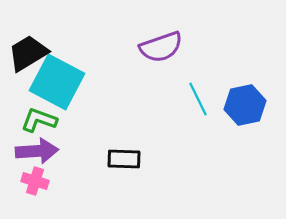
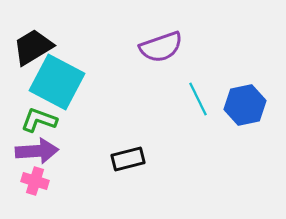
black trapezoid: moved 5 px right, 6 px up
black rectangle: moved 4 px right; rotated 16 degrees counterclockwise
